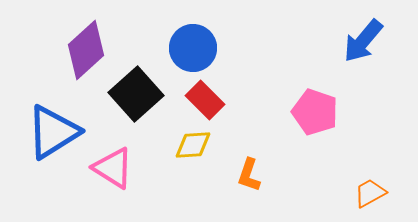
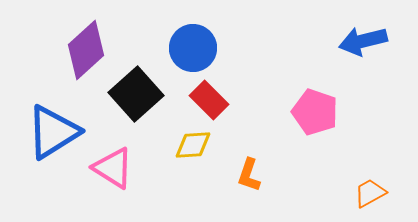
blue arrow: rotated 36 degrees clockwise
red rectangle: moved 4 px right
